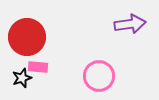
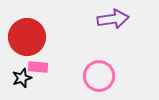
purple arrow: moved 17 px left, 5 px up
